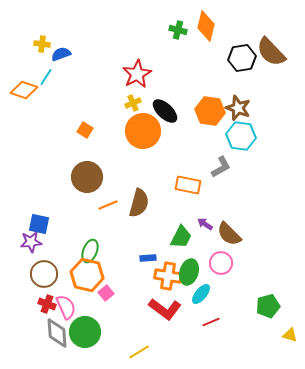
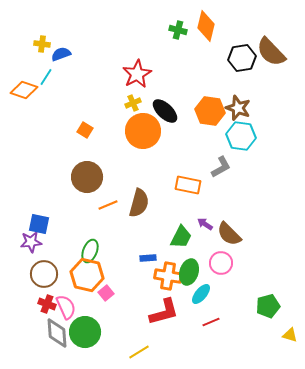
red L-shape at (165, 309): moved 1 px left, 3 px down; rotated 52 degrees counterclockwise
